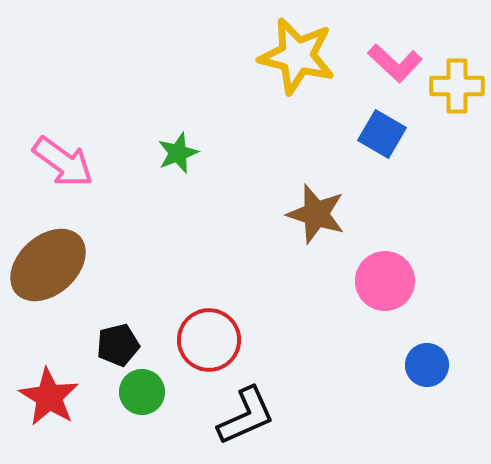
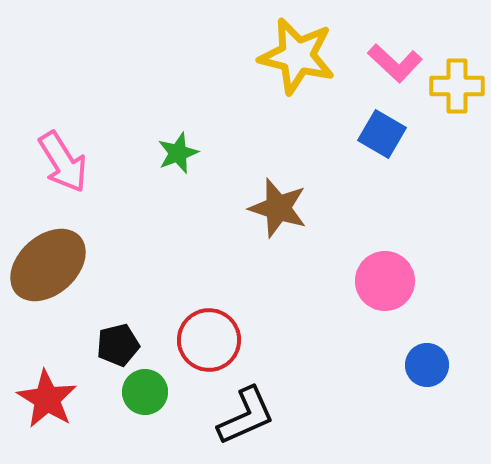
pink arrow: rotated 22 degrees clockwise
brown star: moved 38 px left, 6 px up
green circle: moved 3 px right
red star: moved 2 px left, 2 px down
